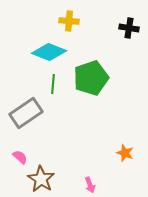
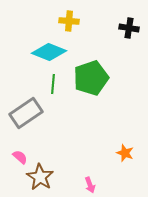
brown star: moved 1 px left, 2 px up
